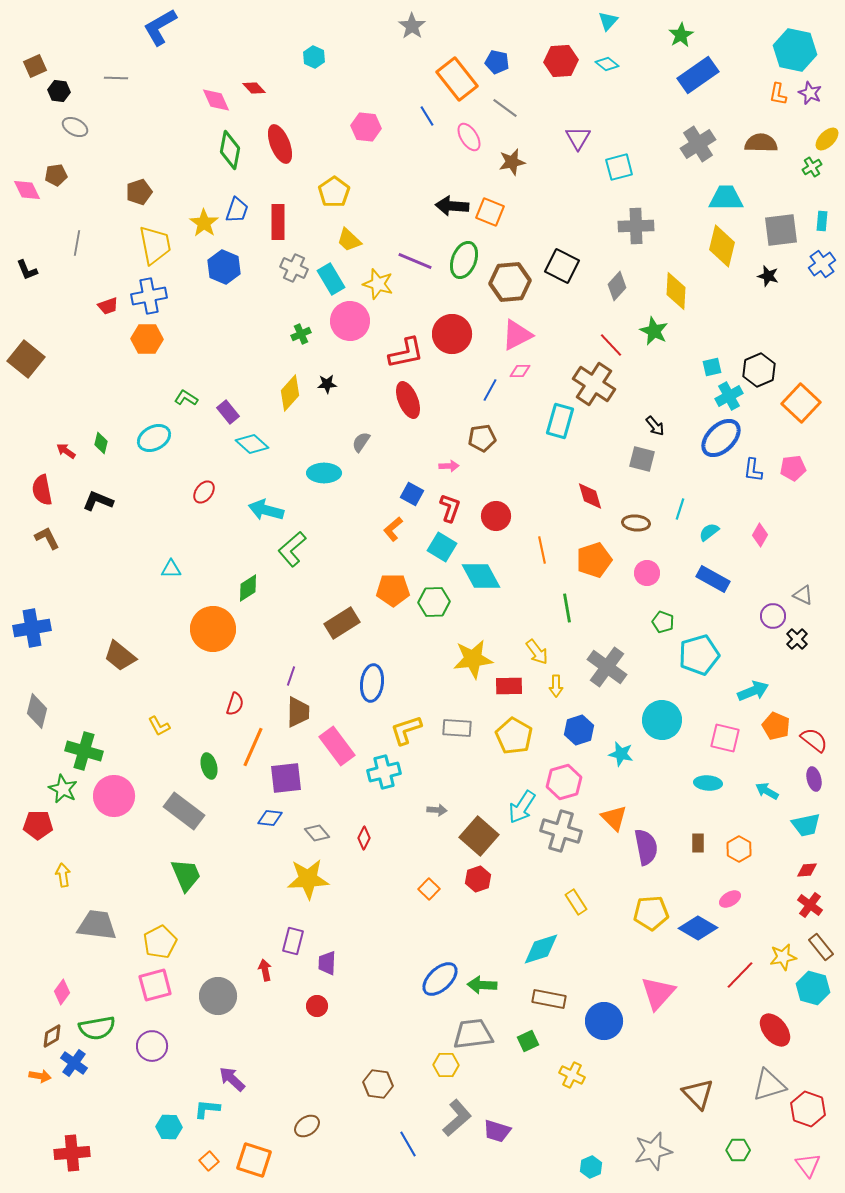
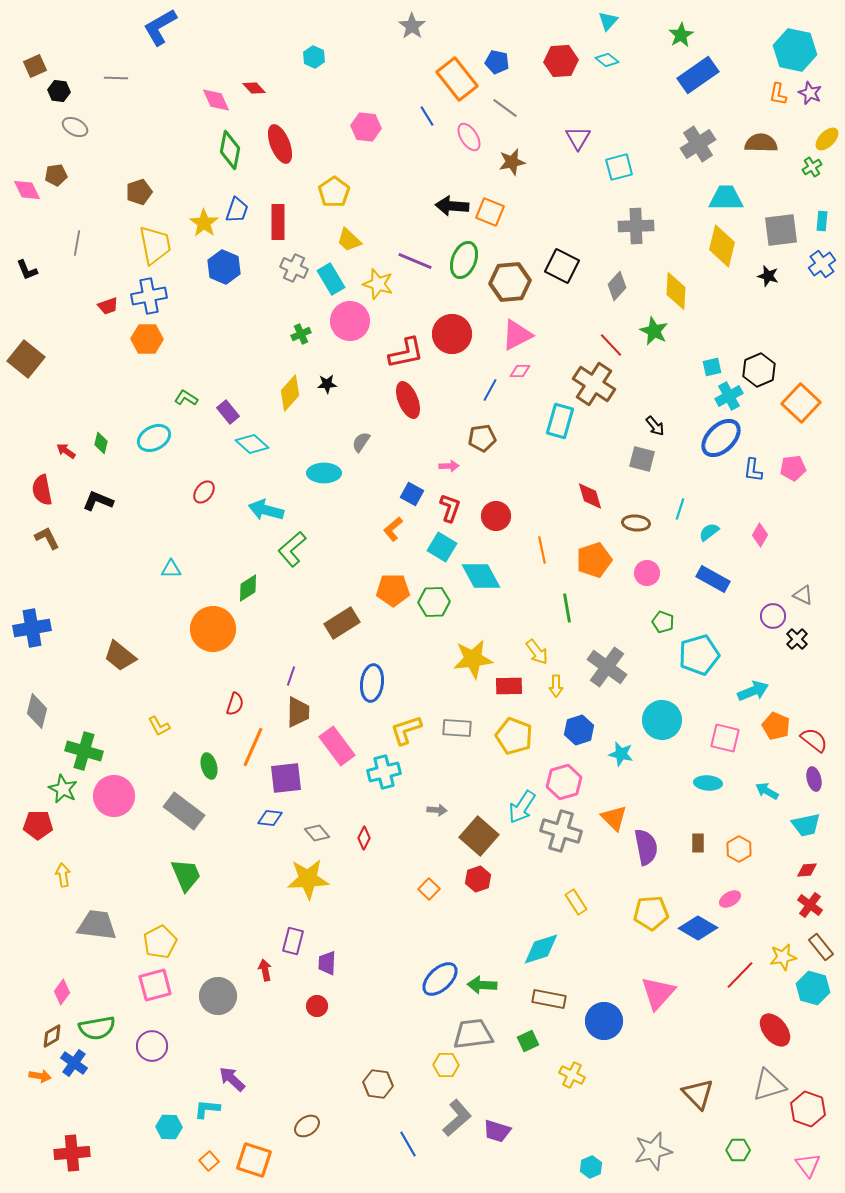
cyan diamond at (607, 64): moved 4 px up
yellow pentagon at (514, 736): rotated 9 degrees counterclockwise
